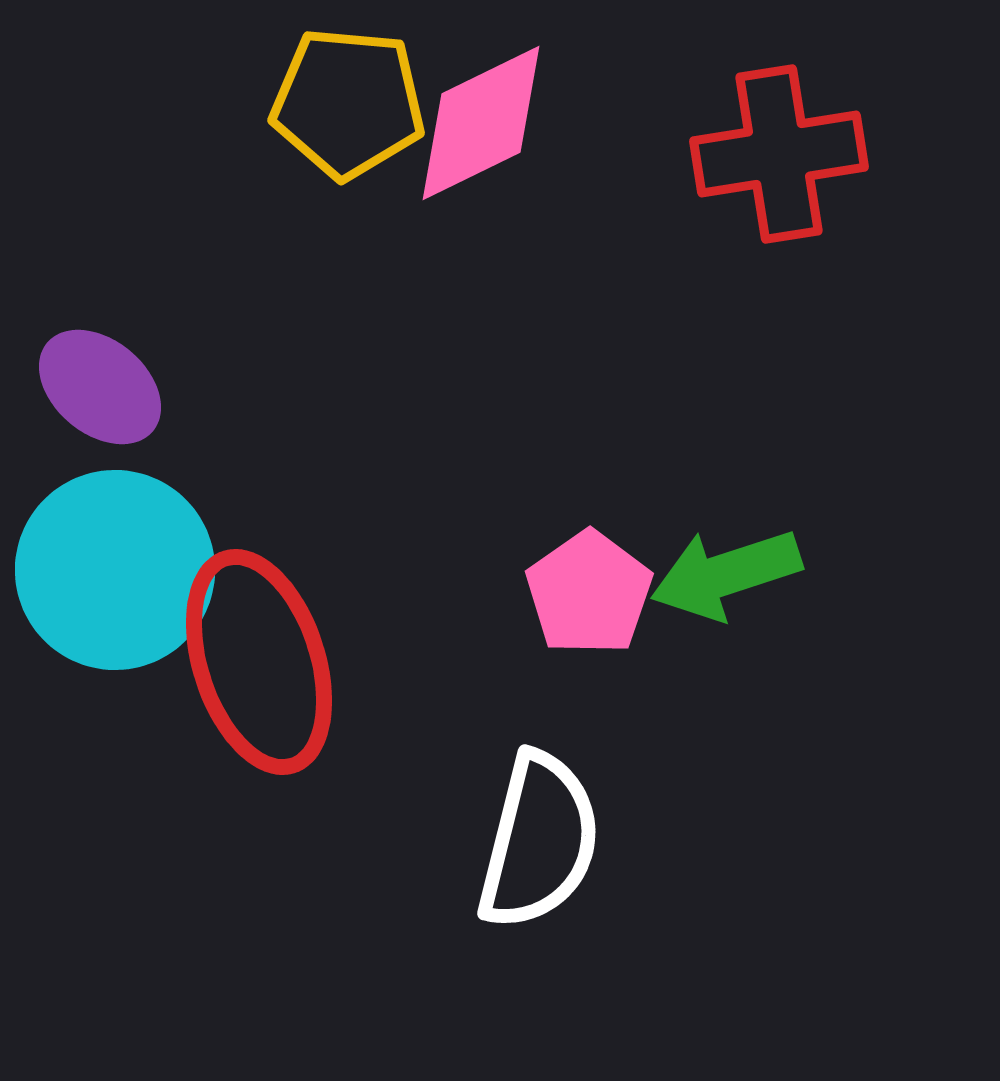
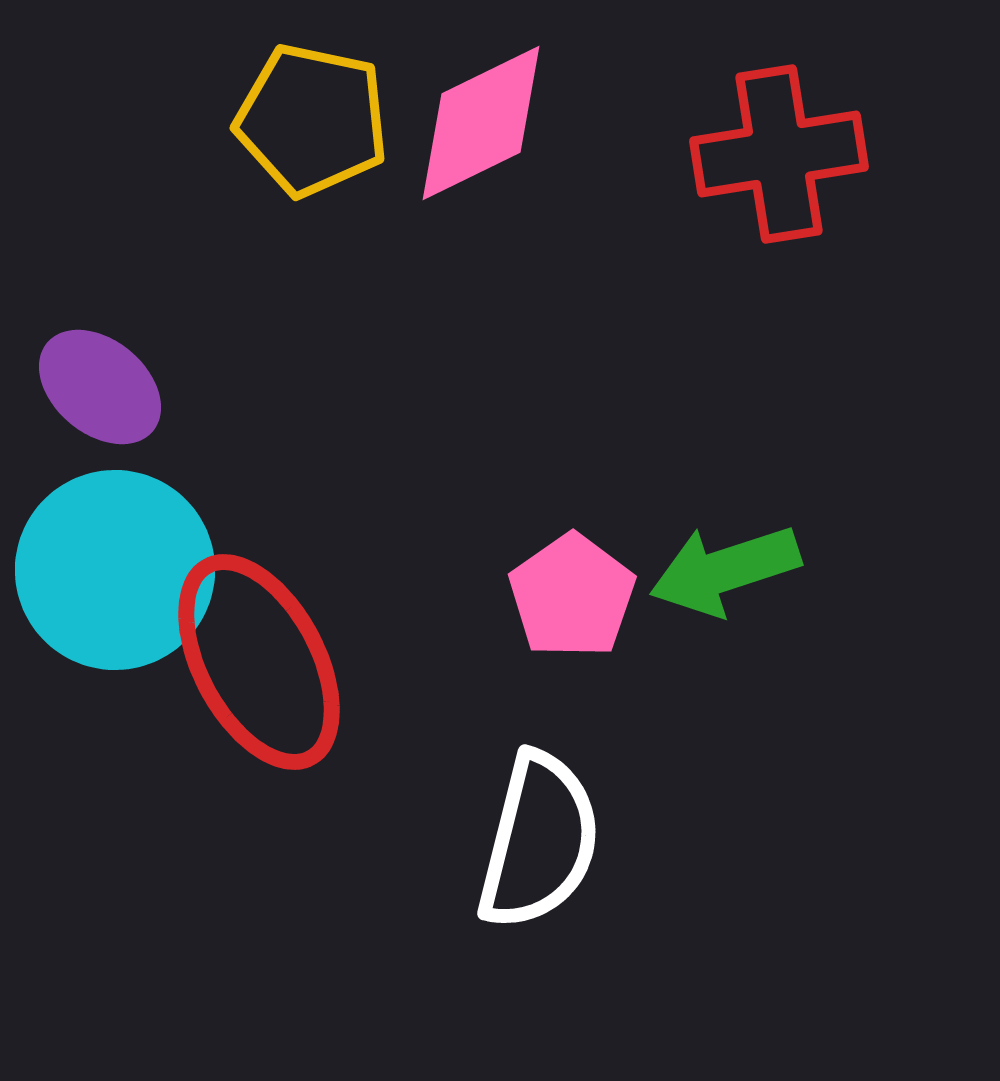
yellow pentagon: moved 36 px left, 17 px down; rotated 7 degrees clockwise
green arrow: moved 1 px left, 4 px up
pink pentagon: moved 17 px left, 3 px down
red ellipse: rotated 10 degrees counterclockwise
